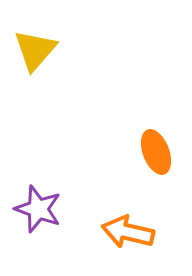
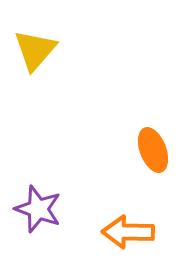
orange ellipse: moved 3 px left, 2 px up
orange arrow: rotated 12 degrees counterclockwise
